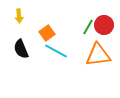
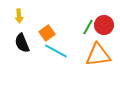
black semicircle: moved 1 px right, 6 px up
